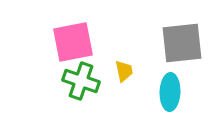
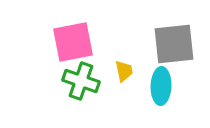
gray square: moved 8 px left, 1 px down
cyan ellipse: moved 9 px left, 6 px up
